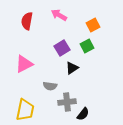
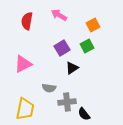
pink triangle: moved 1 px left
gray semicircle: moved 1 px left, 2 px down
yellow trapezoid: moved 1 px up
black semicircle: moved 1 px right; rotated 104 degrees clockwise
